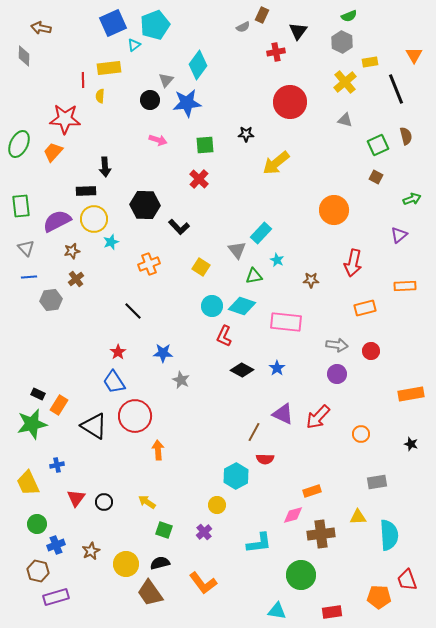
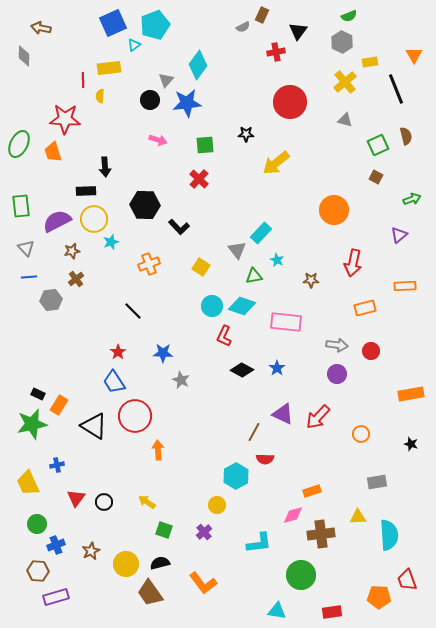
orange trapezoid at (53, 152): rotated 60 degrees counterclockwise
brown hexagon at (38, 571): rotated 10 degrees counterclockwise
